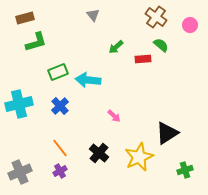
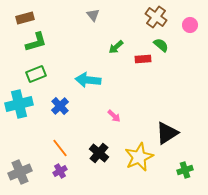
green rectangle: moved 22 px left, 2 px down
